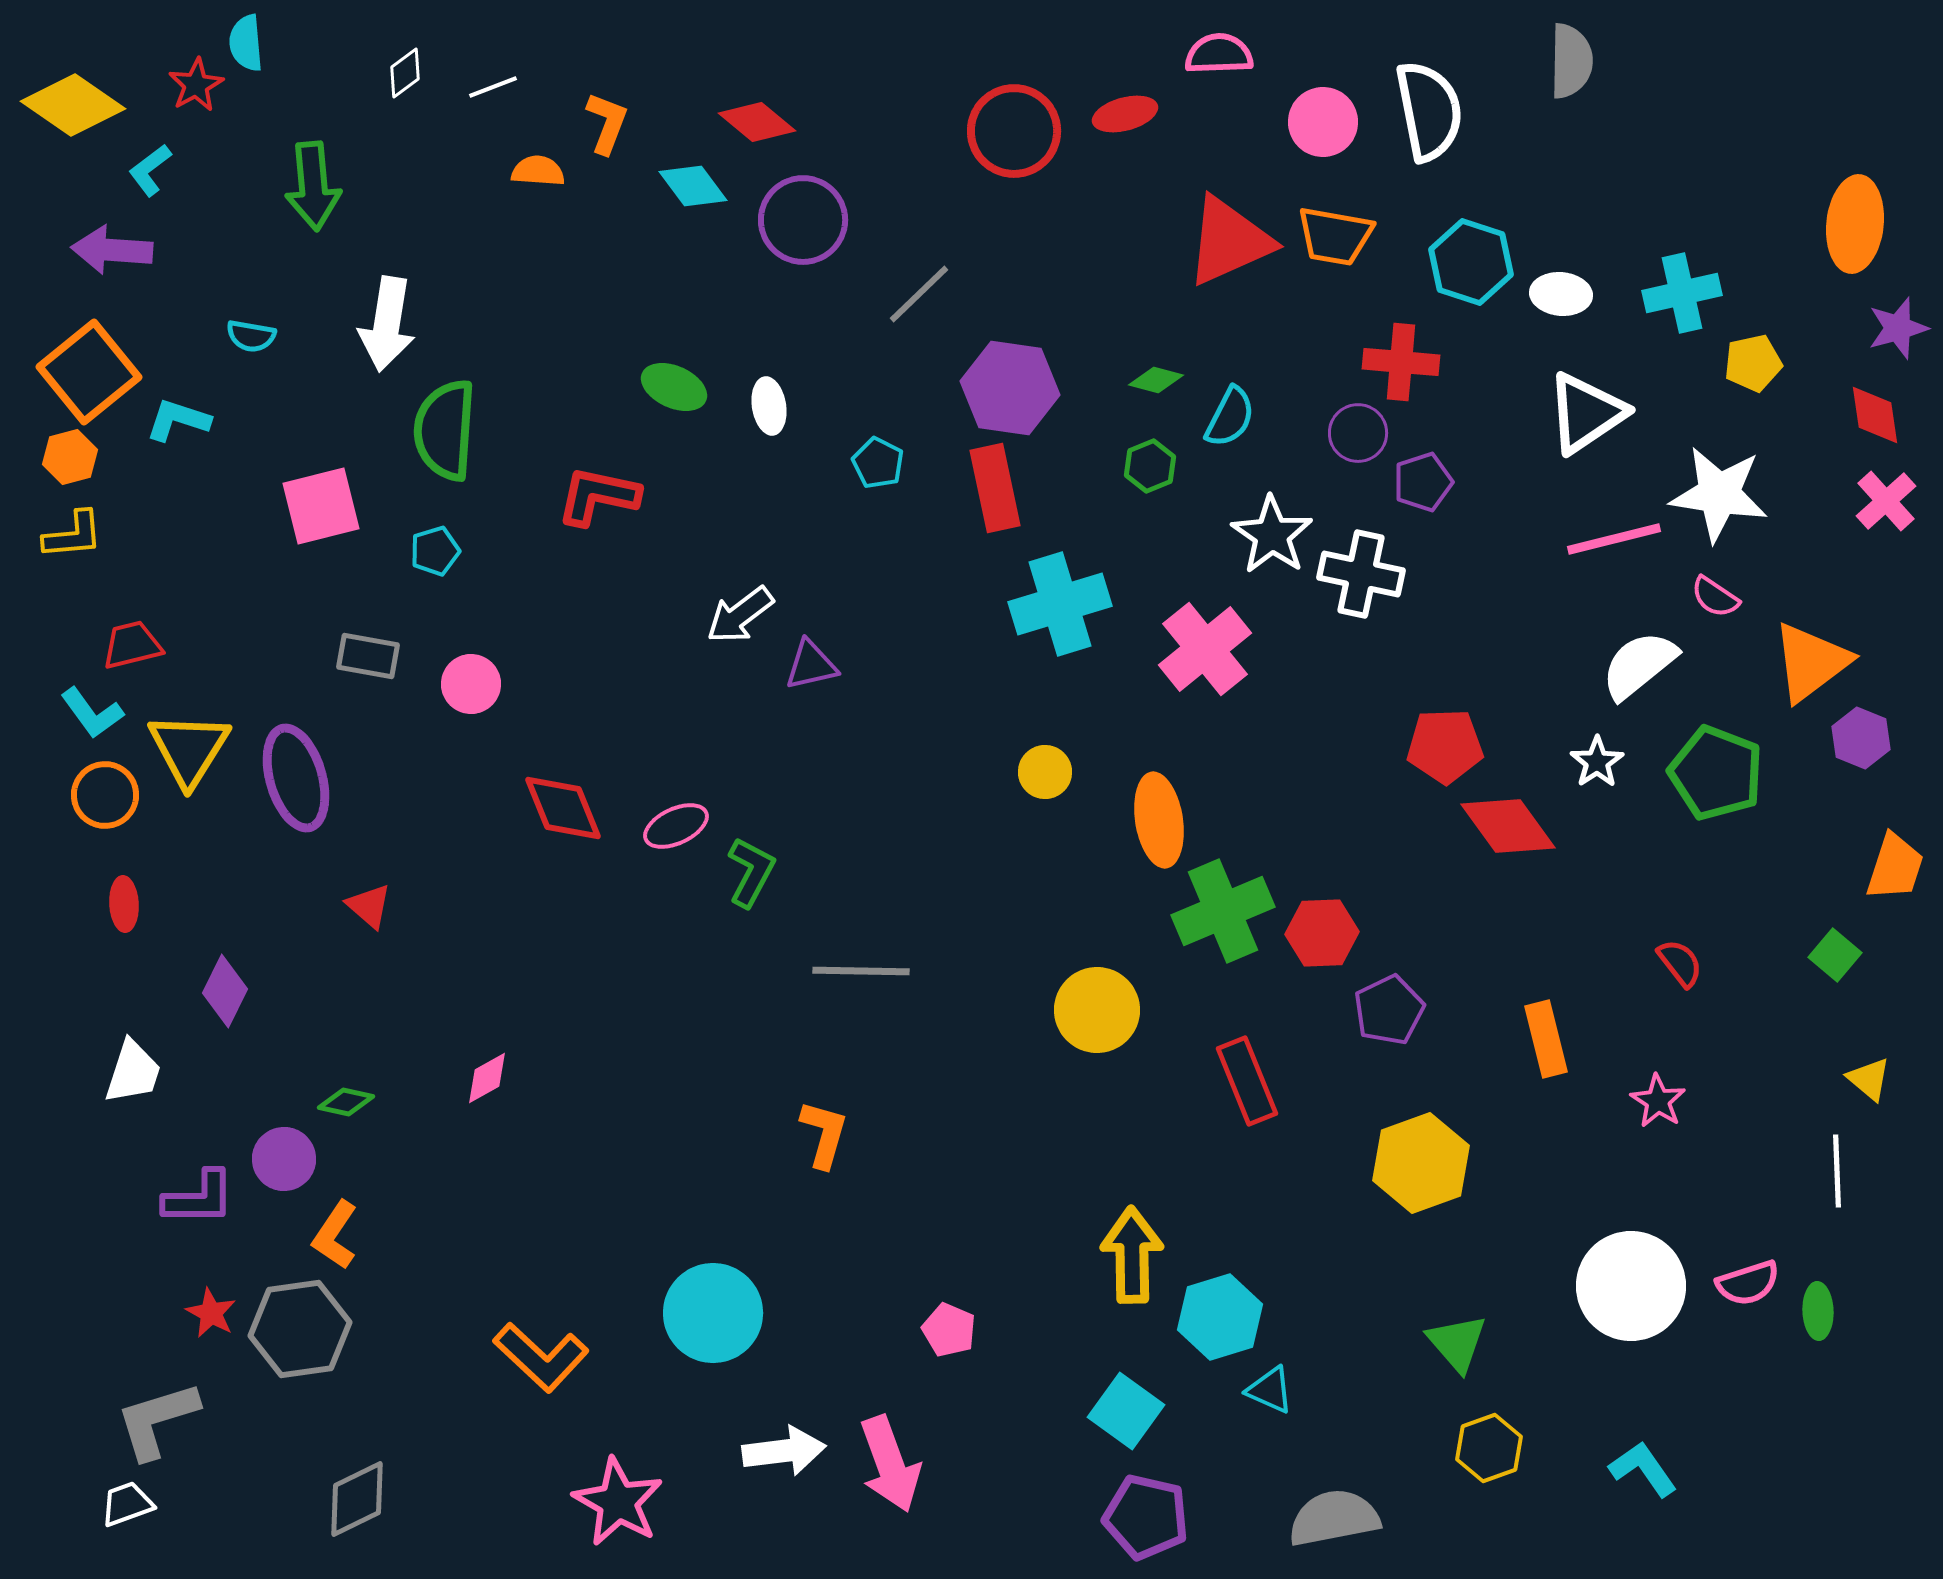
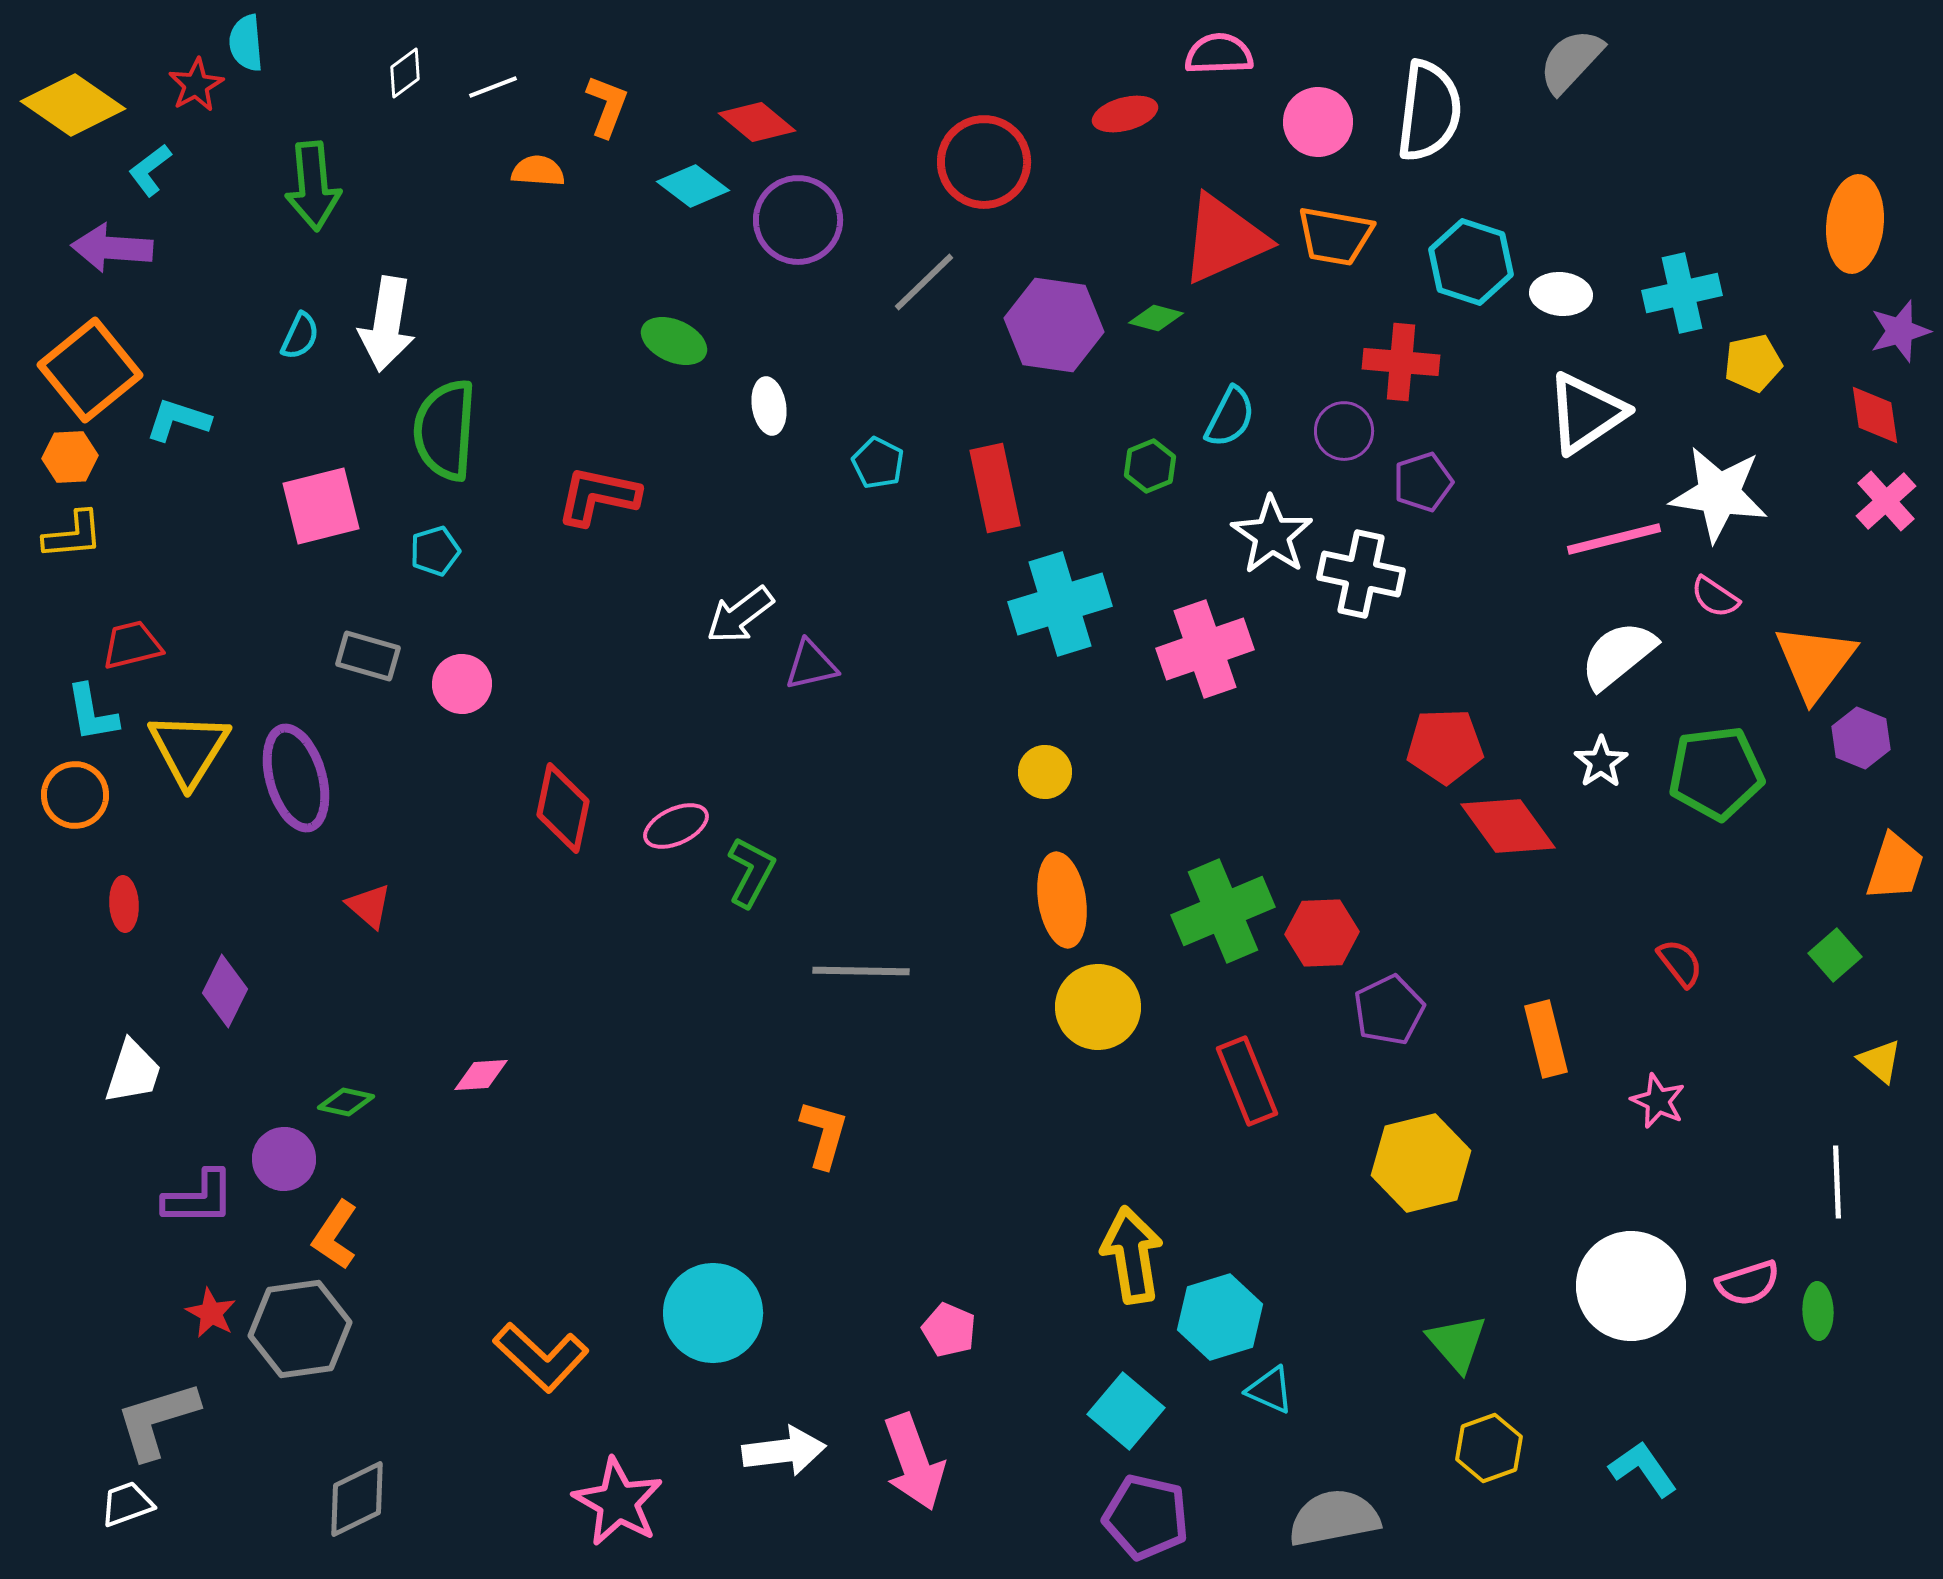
gray semicircle at (1571, 61): rotated 138 degrees counterclockwise
white semicircle at (1429, 111): rotated 18 degrees clockwise
pink circle at (1323, 122): moved 5 px left
orange L-shape at (607, 123): moved 17 px up
red circle at (1014, 131): moved 30 px left, 31 px down
cyan diamond at (693, 186): rotated 16 degrees counterclockwise
purple circle at (803, 220): moved 5 px left
red triangle at (1229, 241): moved 5 px left, 2 px up
purple arrow at (112, 250): moved 2 px up
gray line at (919, 294): moved 5 px right, 12 px up
purple star at (1898, 328): moved 2 px right, 3 px down
cyan semicircle at (251, 336): moved 49 px right; rotated 75 degrees counterclockwise
orange square at (89, 372): moved 1 px right, 2 px up
green diamond at (1156, 380): moved 62 px up
green ellipse at (674, 387): moved 46 px up
purple hexagon at (1010, 388): moved 44 px right, 63 px up
purple circle at (1358, 433): moved 14 px left, 2 px up
orange hexagon at (70, 457): rotated 12 degrees clockwise
pink cross at (1205, 649): rotated 20 degrees clockwise
gray rectangle at (368, 656): rotated 6 degrees clockwise
orange triangle at (1811, 662): moved 4 px right; rotated 16 degrees counterclockwise
white semicircle at (1639, 665): moved 21 px left, 10 px up
pink circle at (471, 684): moved 9 px left
cyan L-shape at (92, 713): rotated 26 degrees clockwise
white star at (1597, 762): moved 4 px right
green pentagon at (1716, 773): rotated 28 degrees counterclockwise
orange circle at (105, 795): moved 30 px left
red diamond at (563, 808): rotated 34 degrees clockwise
orange ellipse at (1159, 820): moved 97 px left, 80 px down
green square at (1835, 955): rotated 9 degrees clockwise
yellow circle at (1097, 1010): moved 1 px right, 3 px up
pink diamond at (487, 1078): moved 6 px left, 3 px up; rotated 26 degrees clockwise
yellow triangle at (1869, 1079): moved 11 px right, 18 px up
pink star at (1658, 1101): rotated 8 degrees counterclockwise
yellow hexagon at (1421, 1163): rotated 6 degrees clockwise
white line at (1837, 1171): moved 11 px down
yellow arrow at (1132, 1255): rotated 8 degrees counterclockwise
cyan square at (1126, 1411): rotated 4 degrees clockwise
pink arrow at (890, 1464): moved 24 px right, 2 px up
